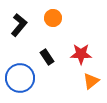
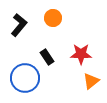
blue circle: moved 5 px right
